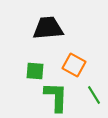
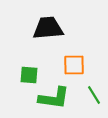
orange square: rotated 30 degrees counterclockwise
green square: moved 6 px left, 4 px down
green L-shape: moved 2 px left, 1 px down; rotated 96 degrees clockwise
